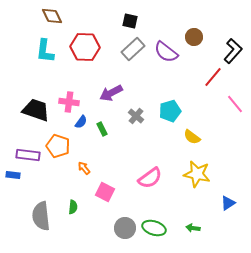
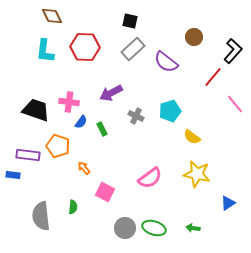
purple semicircle: moved 10 px down
gray cross: rotated 14 degrees counterclockwise
